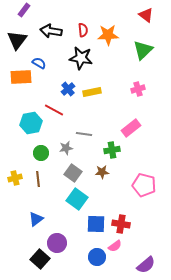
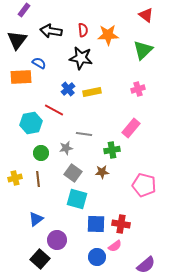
pink rectangle: rotated 12 degrees counterclockwise
cyan square: rotated 20 degrees counterclockwise
purple circle: moved 3 px up
